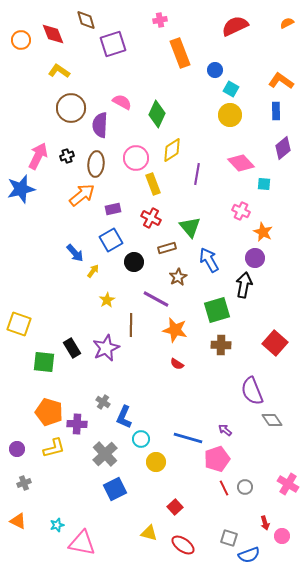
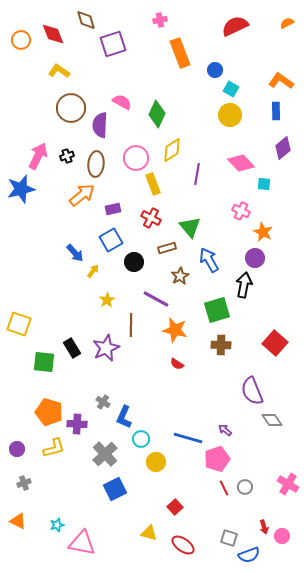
brown star at (178, 277): moved 2 px right, 1 px up
red arrow at (265, 523): moved 1 px left, 4 px down
